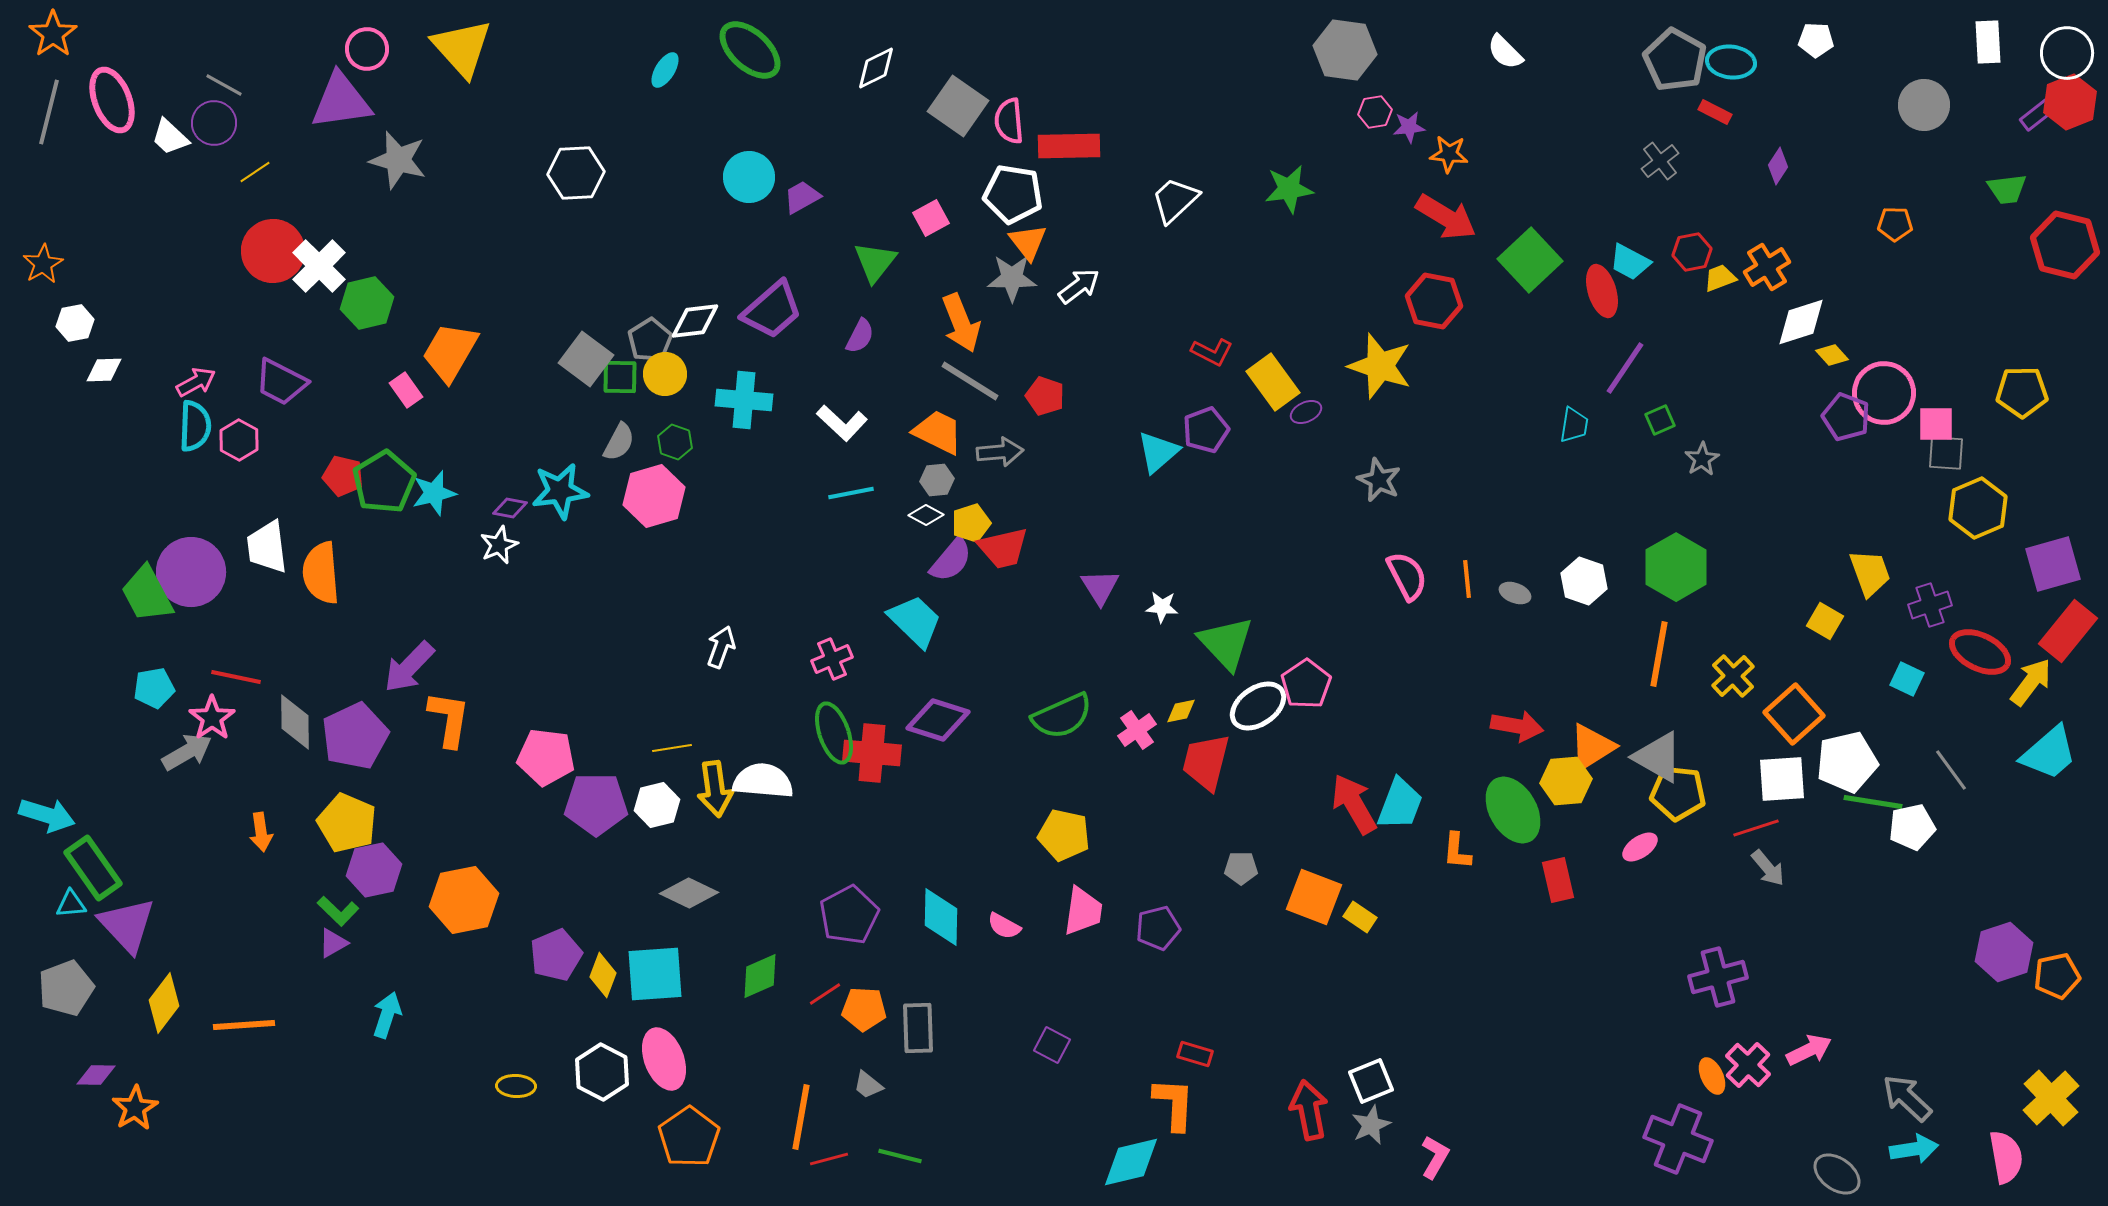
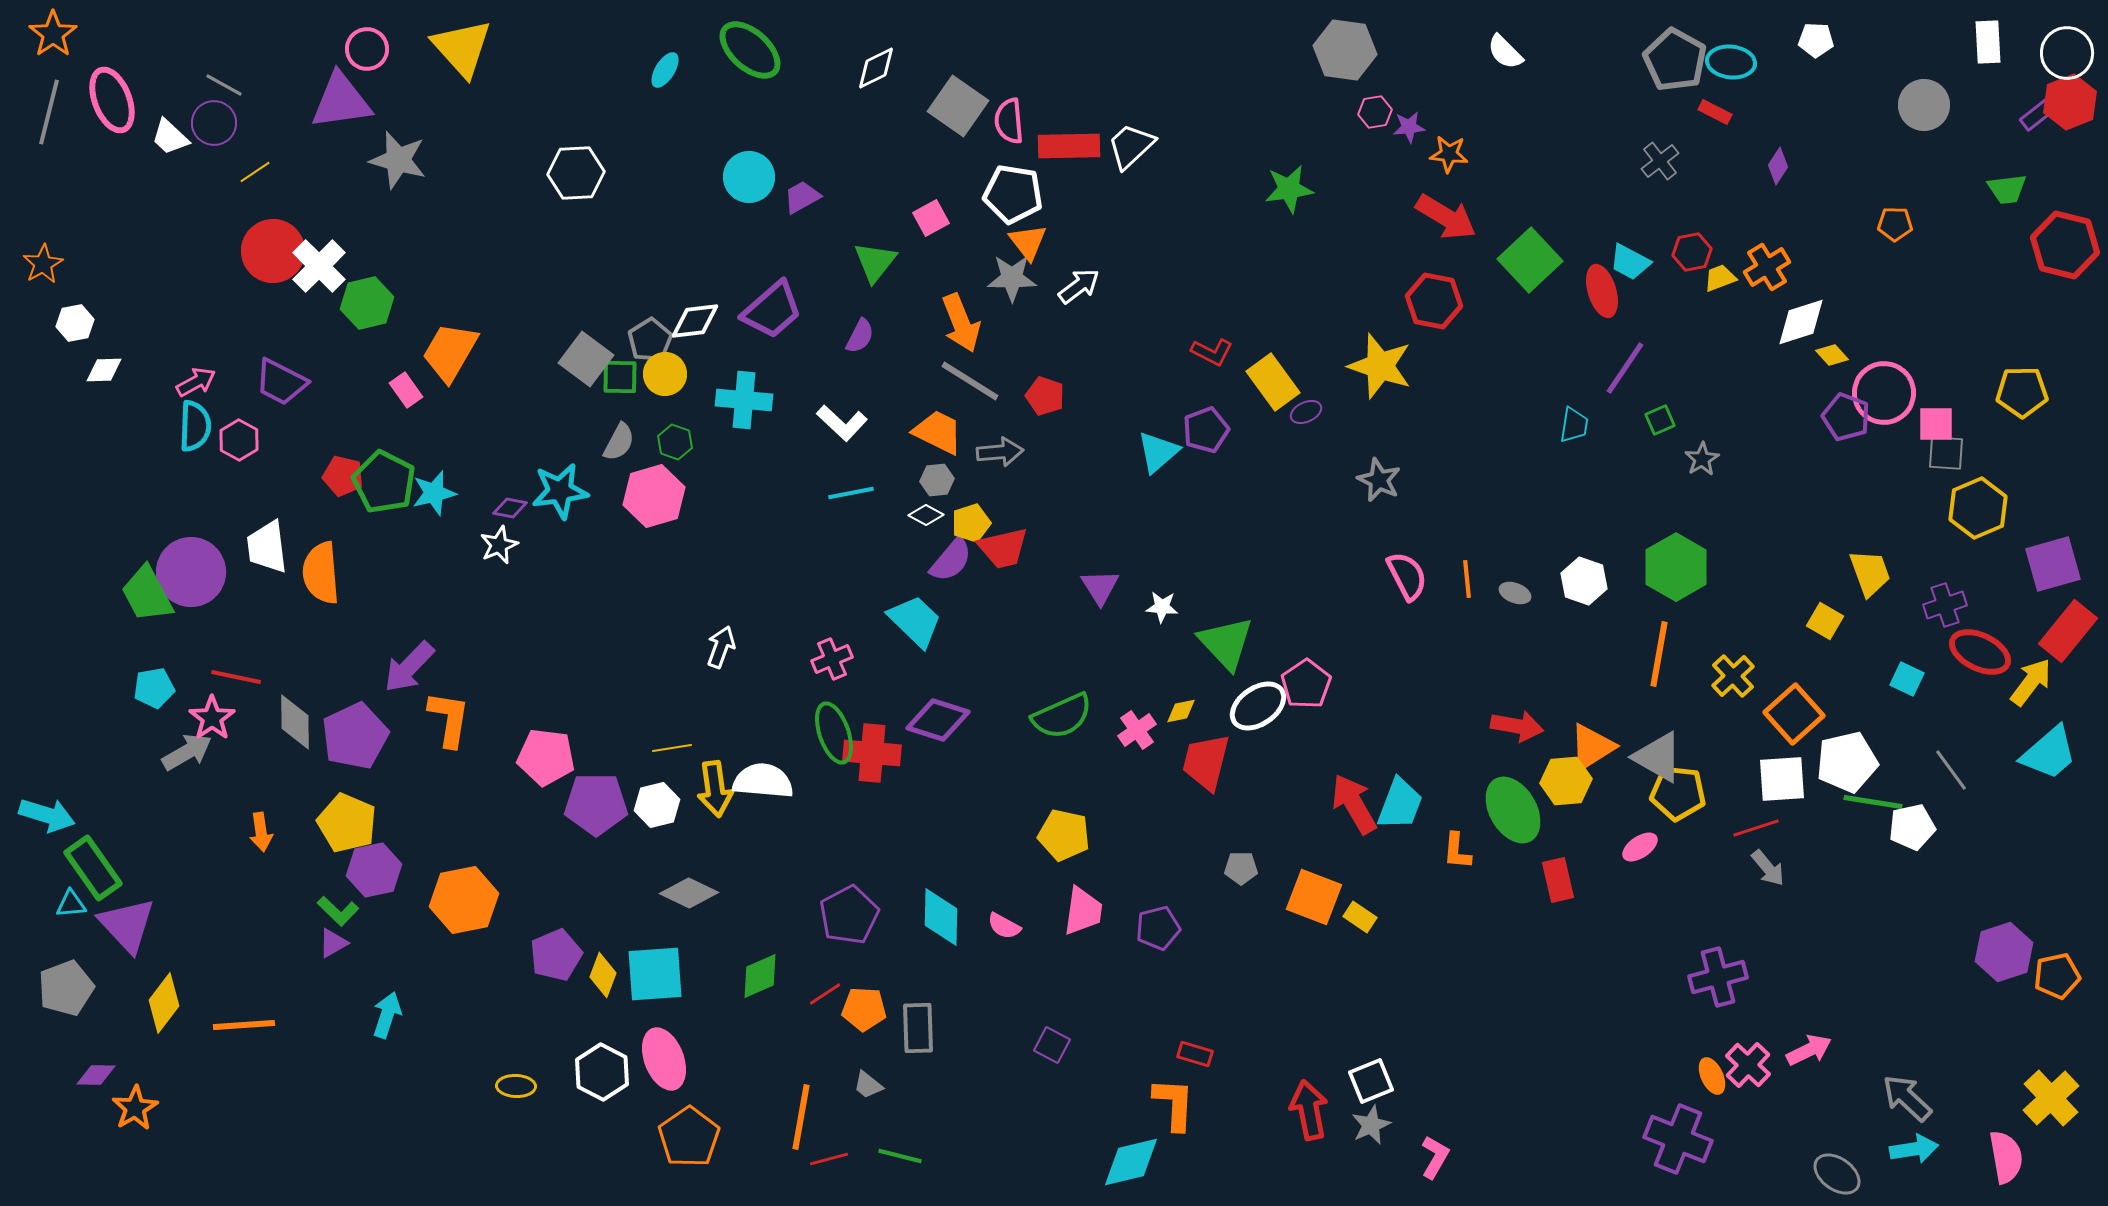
white trapezoid at (1175, 200): moved 44 px left, 54 px up
green pentagon at (384, 482): rotated 14 degrees counterclockwise
purple cross at (1930, 605): moved 15 px right
